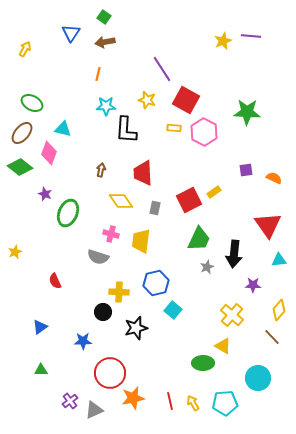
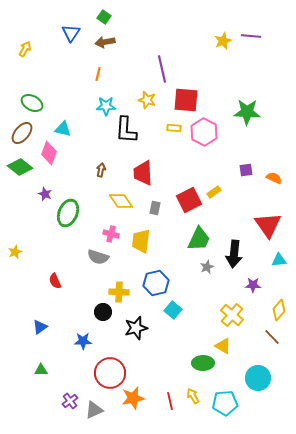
purple line at (162, 69): rotated 20 degrees clockwise
red square at (186, 100): rotated 24 degrees counterclockwise
yellow arrow at (193, 403): moved 7 px up
